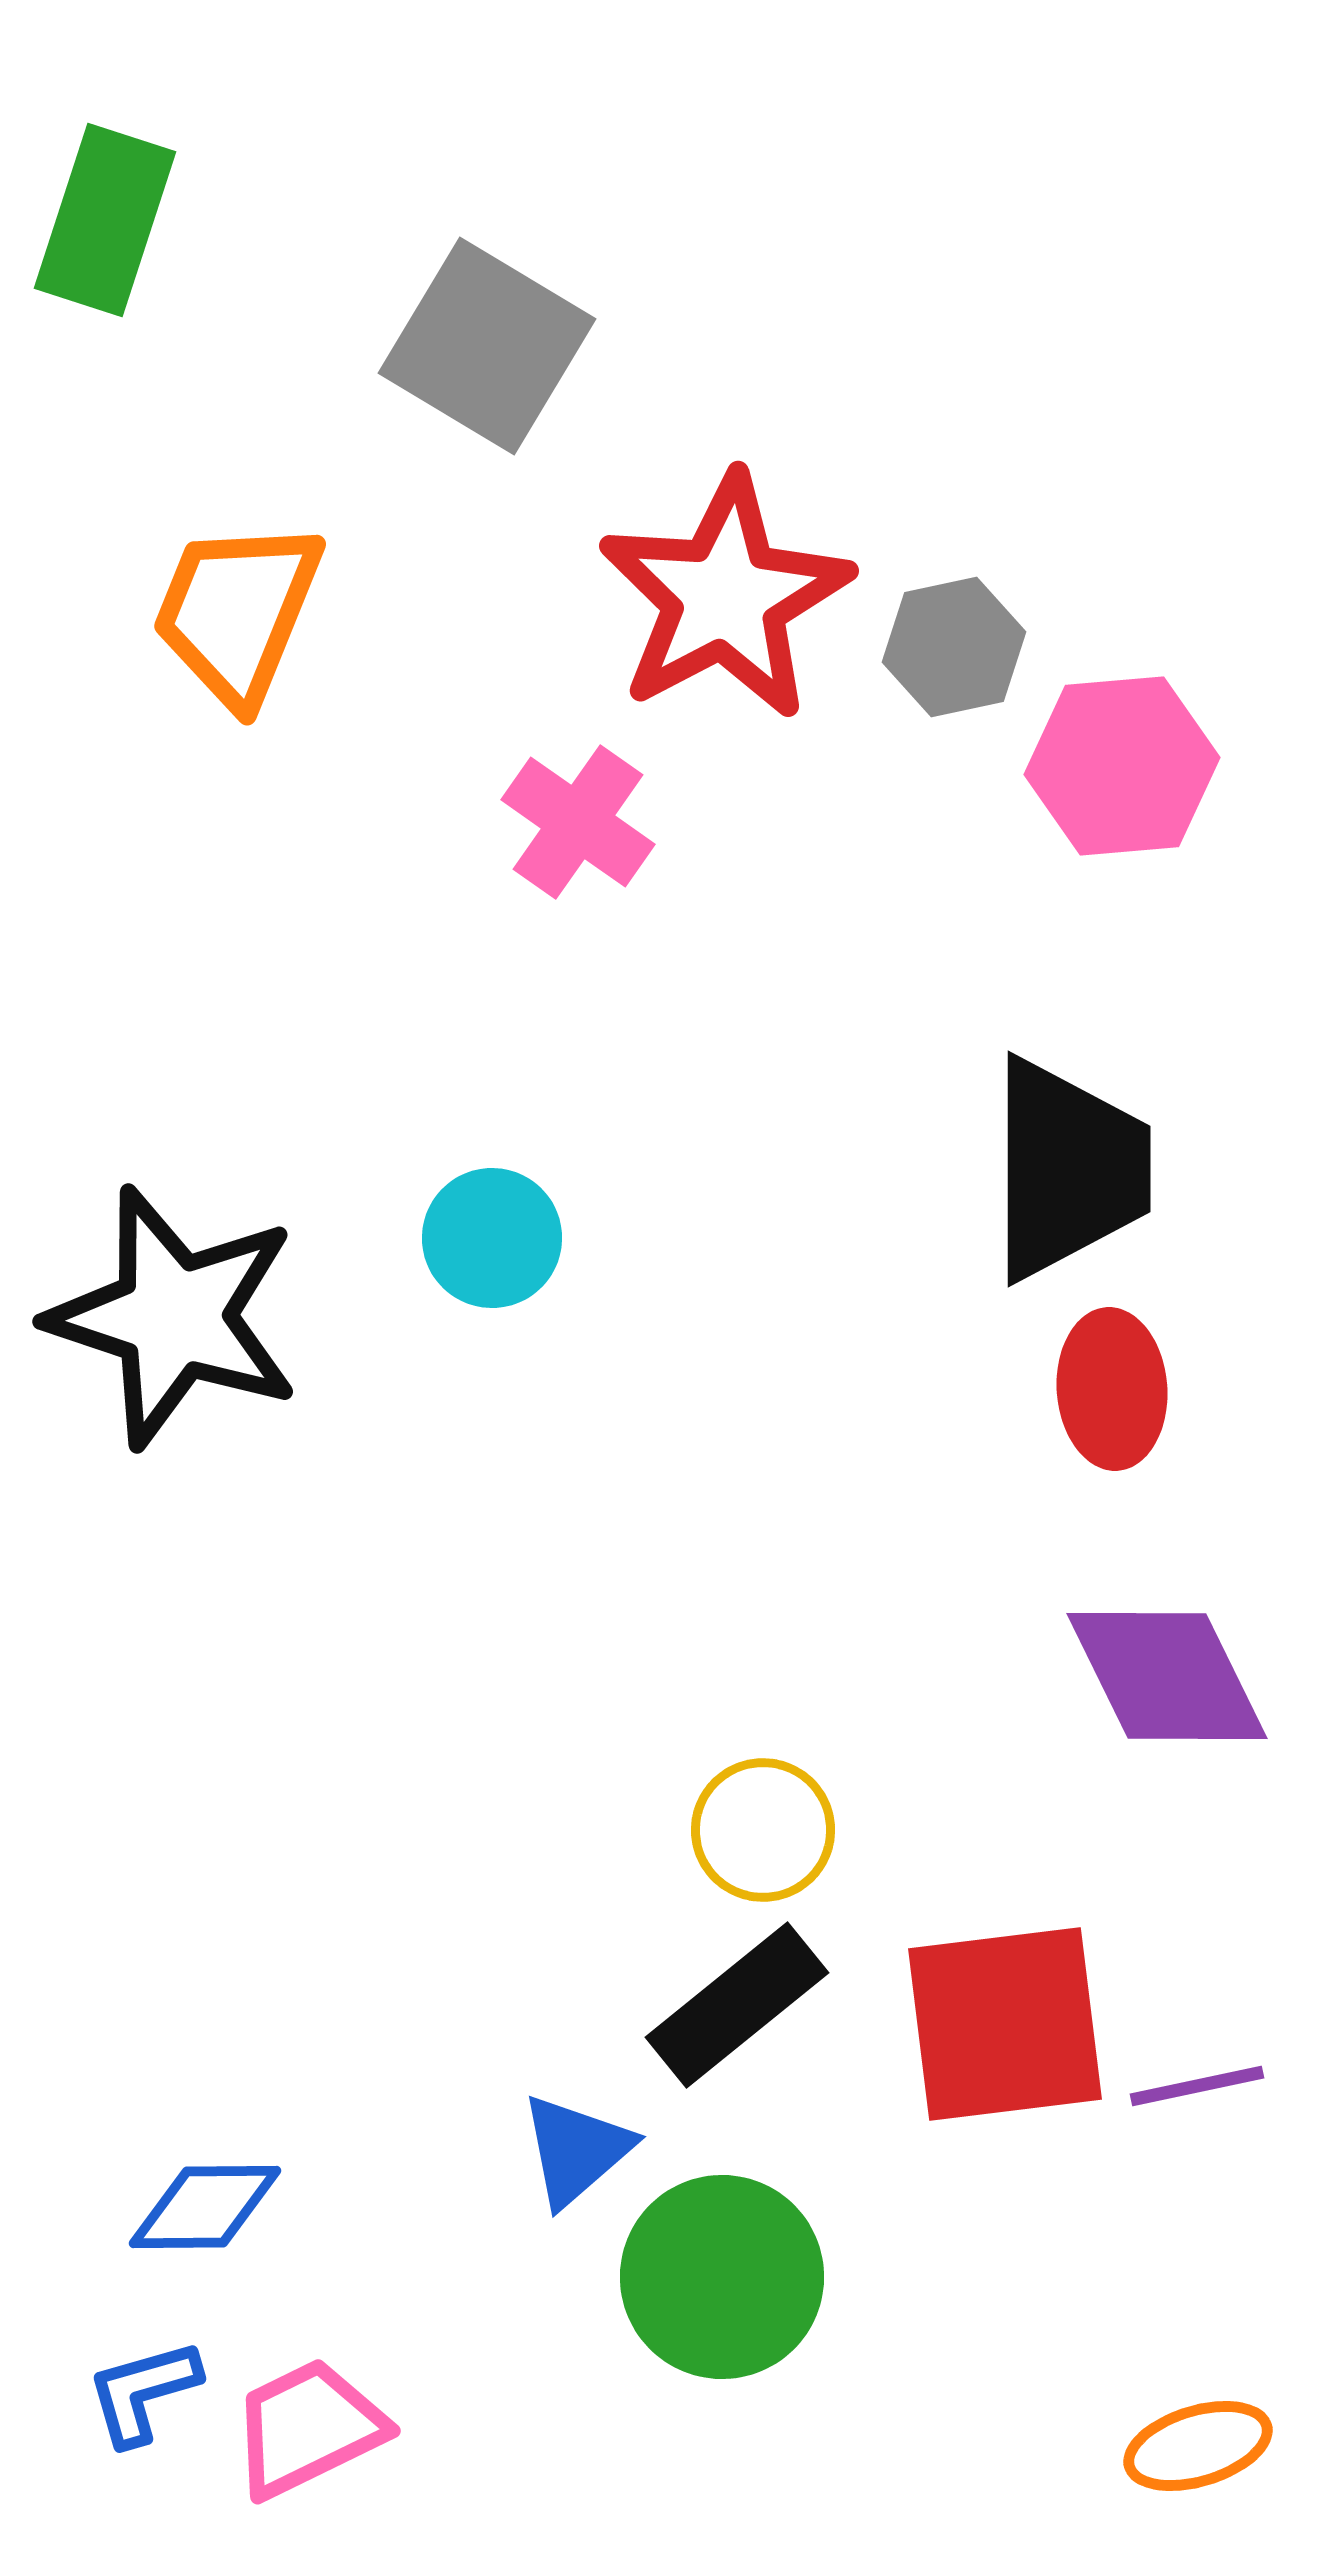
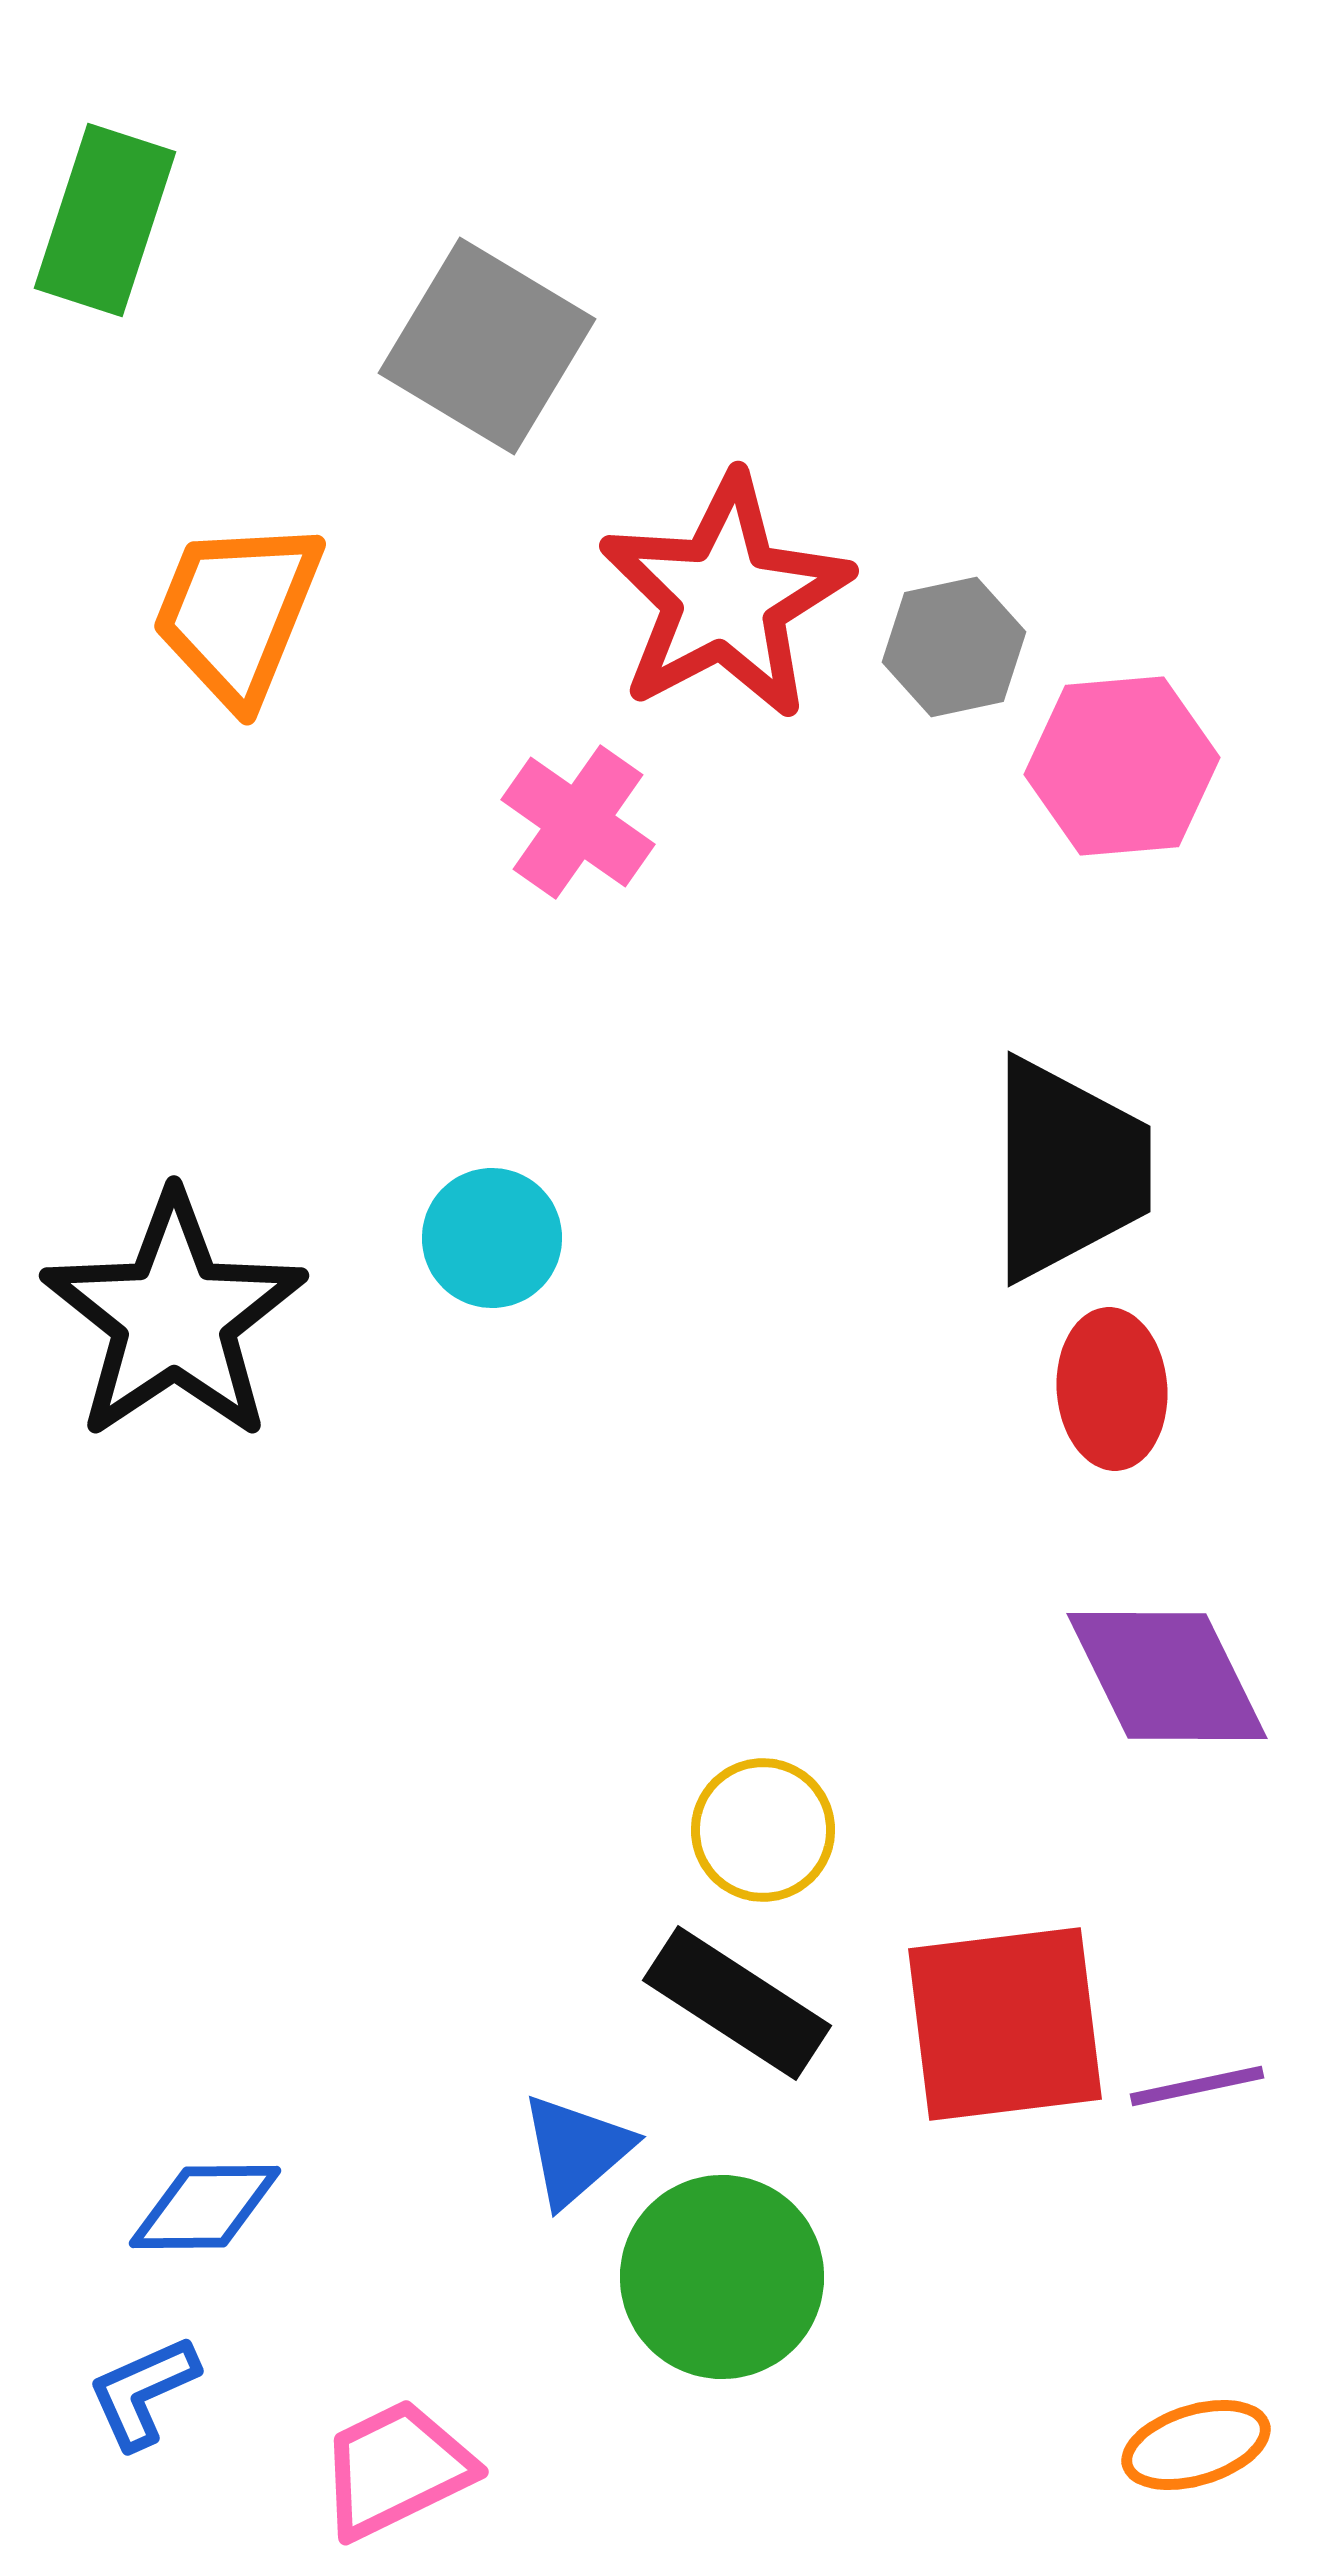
black star: rotated 20 degrees clockwise
black rectangle: moved 2 px up; rotated 72 degrees clockwise
blue L-shape: rotated 8 degrees counterclockwise
pink trapezoid: moved 88 px right, 41 px down
orange ellipse: moved 2 px left, 1 px up
